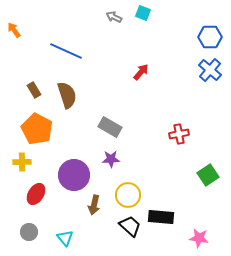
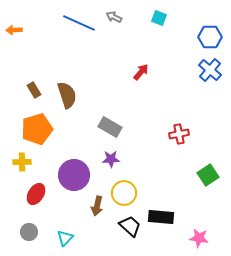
cyan square: moved 16 px right, 5 px down
orange arrow: rotated 56 degrees counterclockwise
blue line: moved 13 px right, 28 px up
orange pentagon: rotated 28 degrees clockwise
yellow circle: moved 4 px left, 2 px up
brown arrow: moved 3 px right, 1 px down
cyan triangle: rotated 24 degrees clockwise
